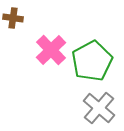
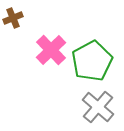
brown cross: rotated 30 degrees counterclockwise
gray cross: moved 1 px left, 1 px up
